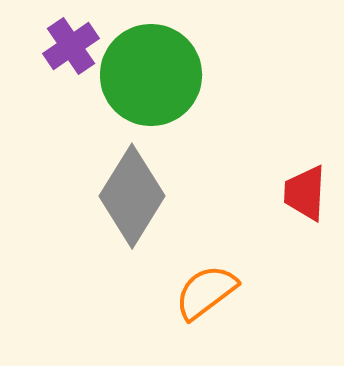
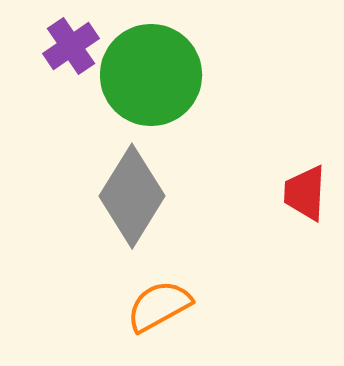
orange semicircle: moved 47 px left, 14 px down; rotated 8 degrees clockwise
